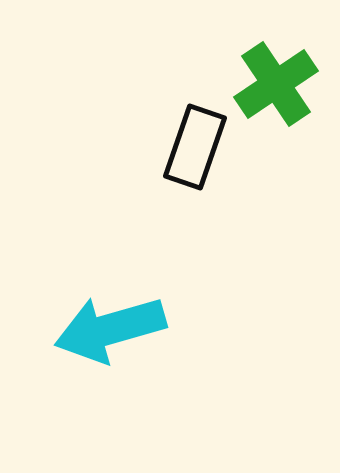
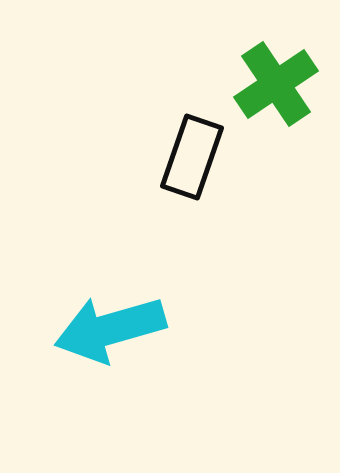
black rectangle: moved 3 px left, 10 px down
